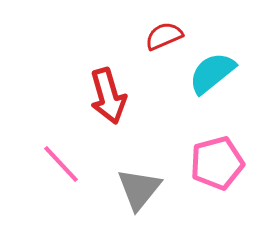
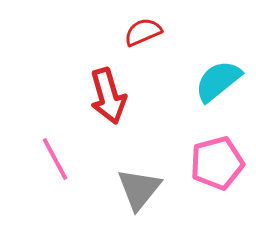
red semicircle: moved 21 px left, 4 px up
cyan semicircle: moved 6 px right, 8 px down
pink line: moved 6 px left, 5 px up; rotated 15 degrees clockwise
